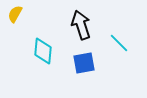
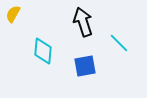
yellow semicircle: moved 2 px left
black arrow: moved 2 px right, 3 px up
blue square: moved 1 px right, 3 px down
